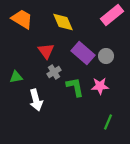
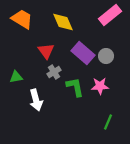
pink rectangle: moved 2 px left
